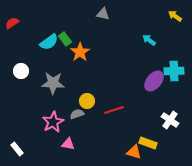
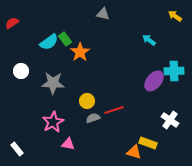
gray semicircle: moved 16 px right, 4 px down
